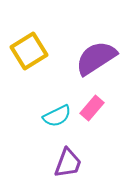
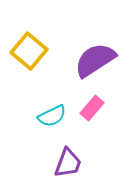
yellow square: rotated 18 degrees counterclockwise
purple semicircle: moved 1 px left, 2 px down
cyan semicircle: moved 5 px left
